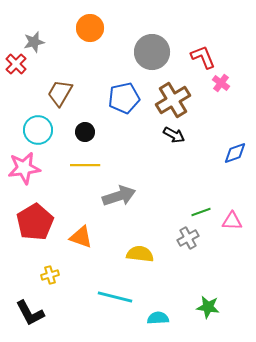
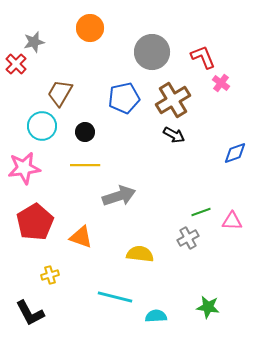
cyan circle: moved 4 px right, 4 px up
cyan semicircle: moved 2 px left, 2 px up
